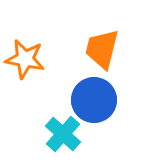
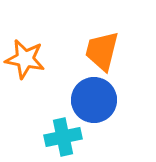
orange trapezoid: moved 2 px down
cyan cross: moved 3 px down; rotated 36 degrees clockwise
